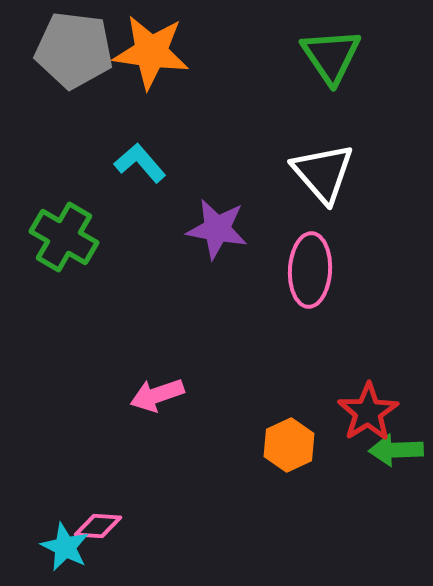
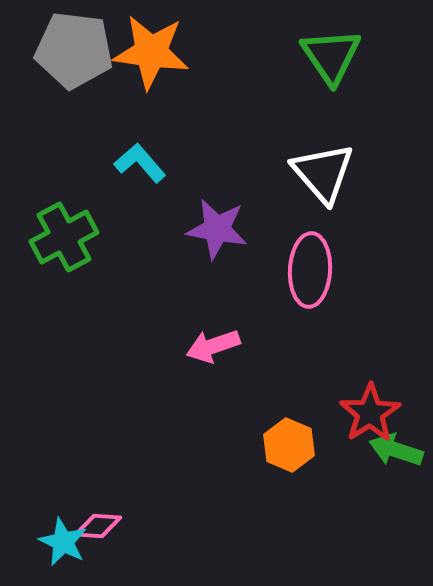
green cross: rotated 32 degrees clockwise
pink arrow: moved 56 px right, 49 px up
red star: moved 2 px right, 1 px down
orange hexagon: rotated 12 degrees counterclockwise
green arrow: rotated 20 degrees clockwise
cyan star: moved 2 px left, 5 px up
